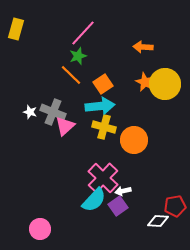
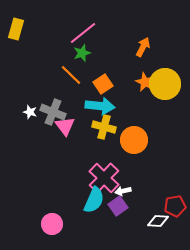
pink line: rotated 8 degrees clockwise
orange arrow: rotated 114 degrees clockwise
green star: moved 4 px right, 3 px up
cyan arrow: rotated 12 degrees clockwise
pink triangle: rotated 25 degrees counterclockwise
pink cross: moved 1 px right
cyan semicircle: rotated 20 degrees counterclockwise
pink circle: moved 12 px right, 5 px up
